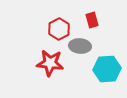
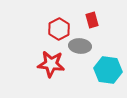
red star: moved 1 px right, 1 px down
cyan hexagon: moved 1 px right, 1 px down; rotated 12 degrees clockwise
